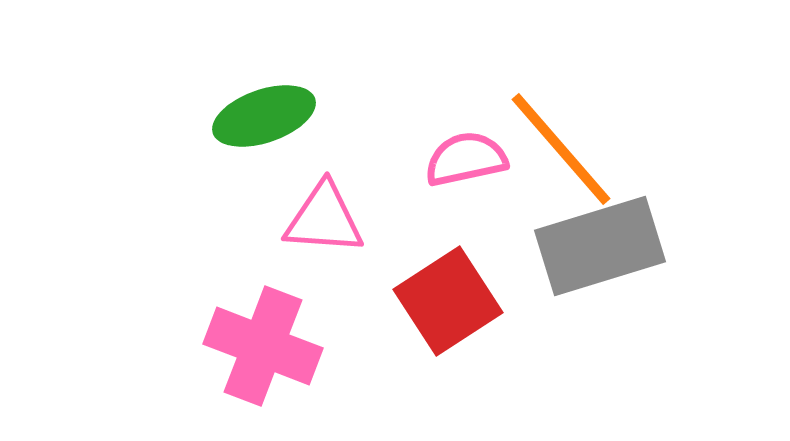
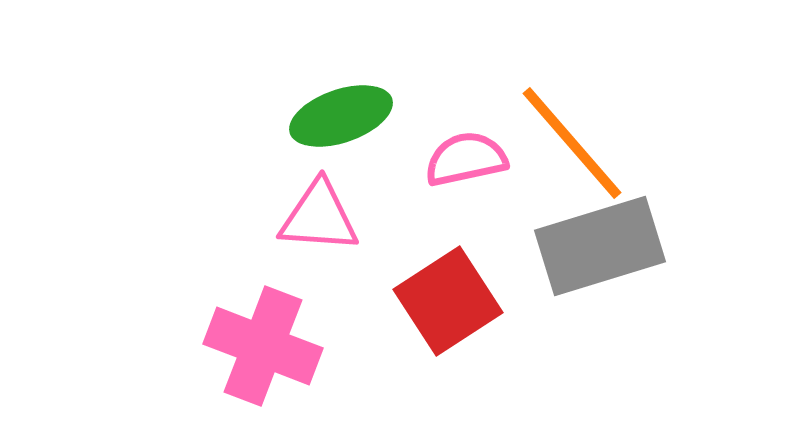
green ellipse: moved 77 px right
orange line: moved 11 px right, 6 px up
pink triangle: moved 5 px left, 2 px up
